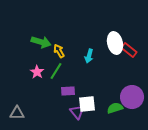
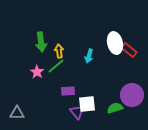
green arrow: rotated 66 degrees clockwise
yellow arrow: rotated 24 degrees clockwise
green line: moved 5 px up; rotated 18 degrees clockwise
purple circle: moved 2 px up
